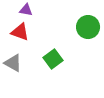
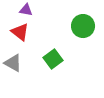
green circle: moved 5 px left, 1 px up
red triangle: rotated 18 degrees clockwise
